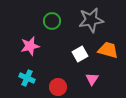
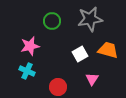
gray star: moved 1 px left, 1 px up
cyan cross: moved 7 px up
